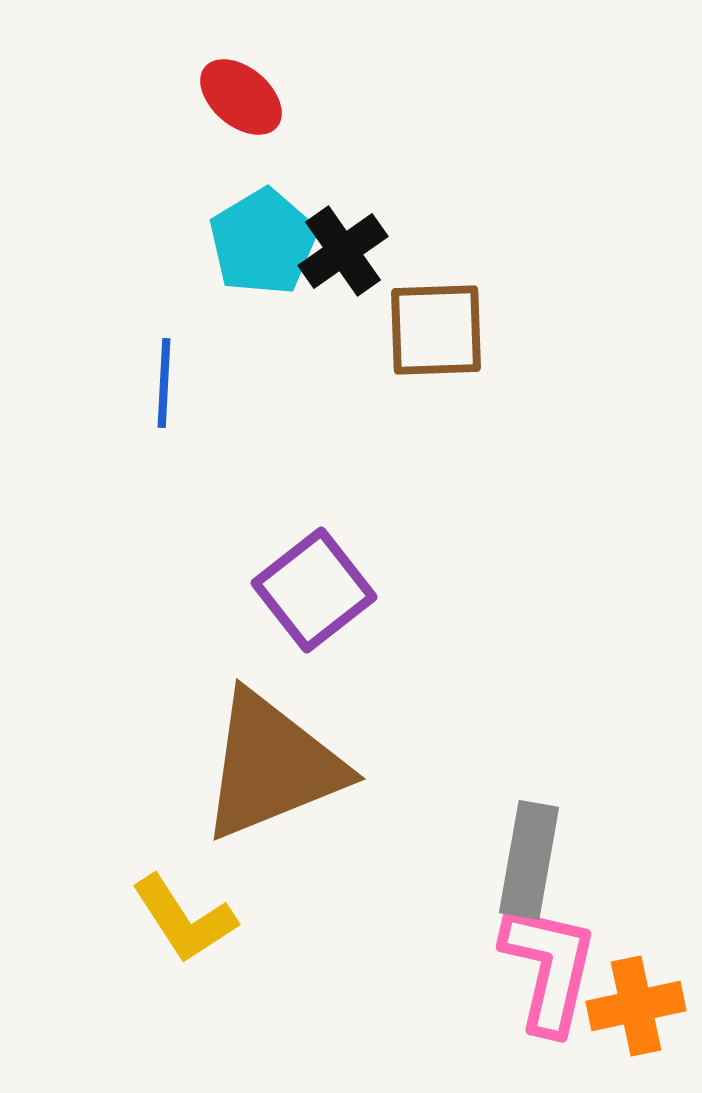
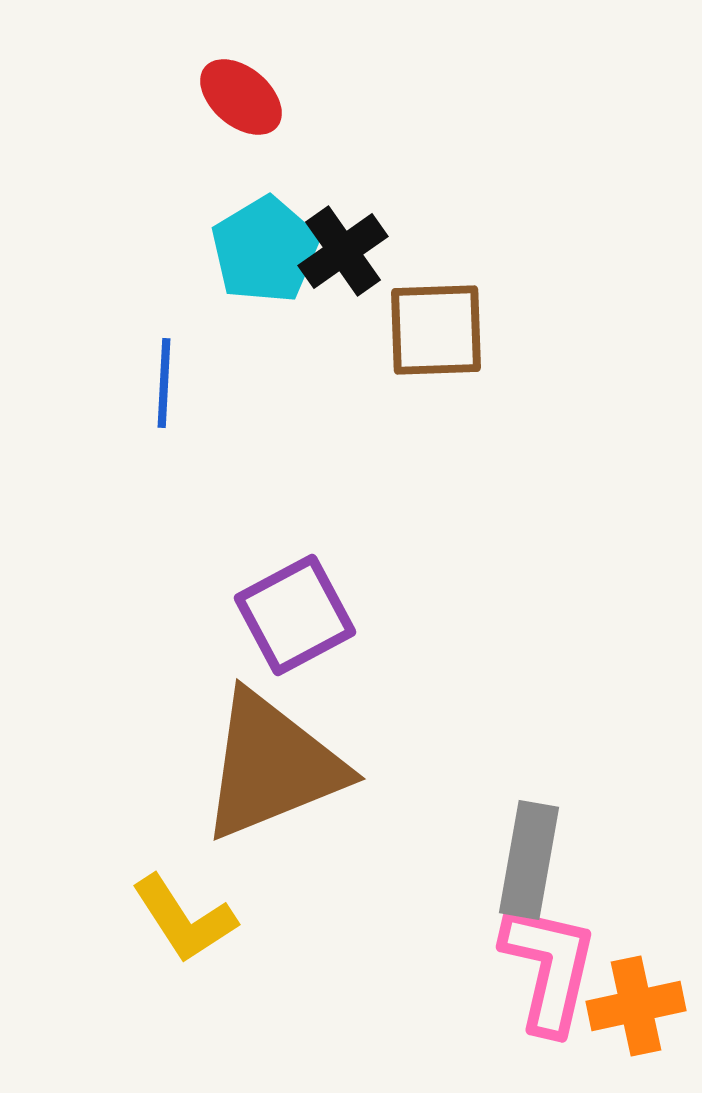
cyan pentagon: moved 2 px right, 8 px down
purple square: moved 19 px left, 25 px down; rotated 10 degrees clockwise
